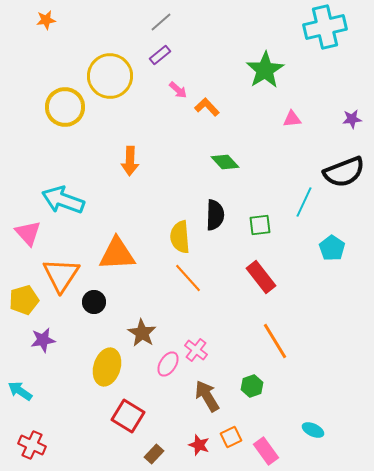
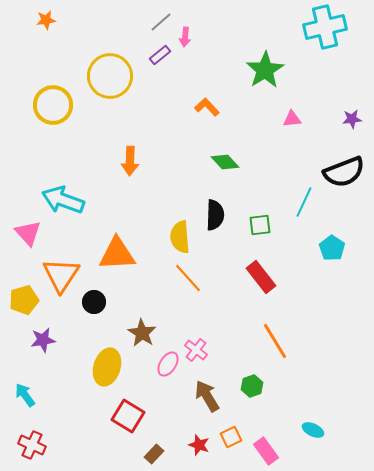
pink arrow at (178, 90): moved 7 px right, 53 px up; rotated 54 degrees clockwise
yellow circle at (65, 107): moved 12 px left, 2 px up
cyan arrow at (20, 391): moved 5 px right, 4 px down; rotated 20 degrees clockwise
